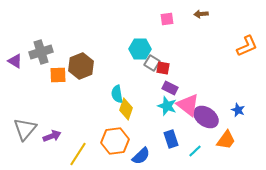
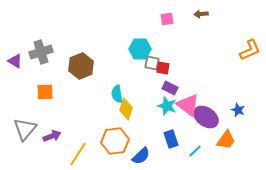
orange L-shape: moved 3 px right, 4 px down
gray square: rotated 21 degrees counterclockwise
orange square: moved 13 px left, 17 px down
